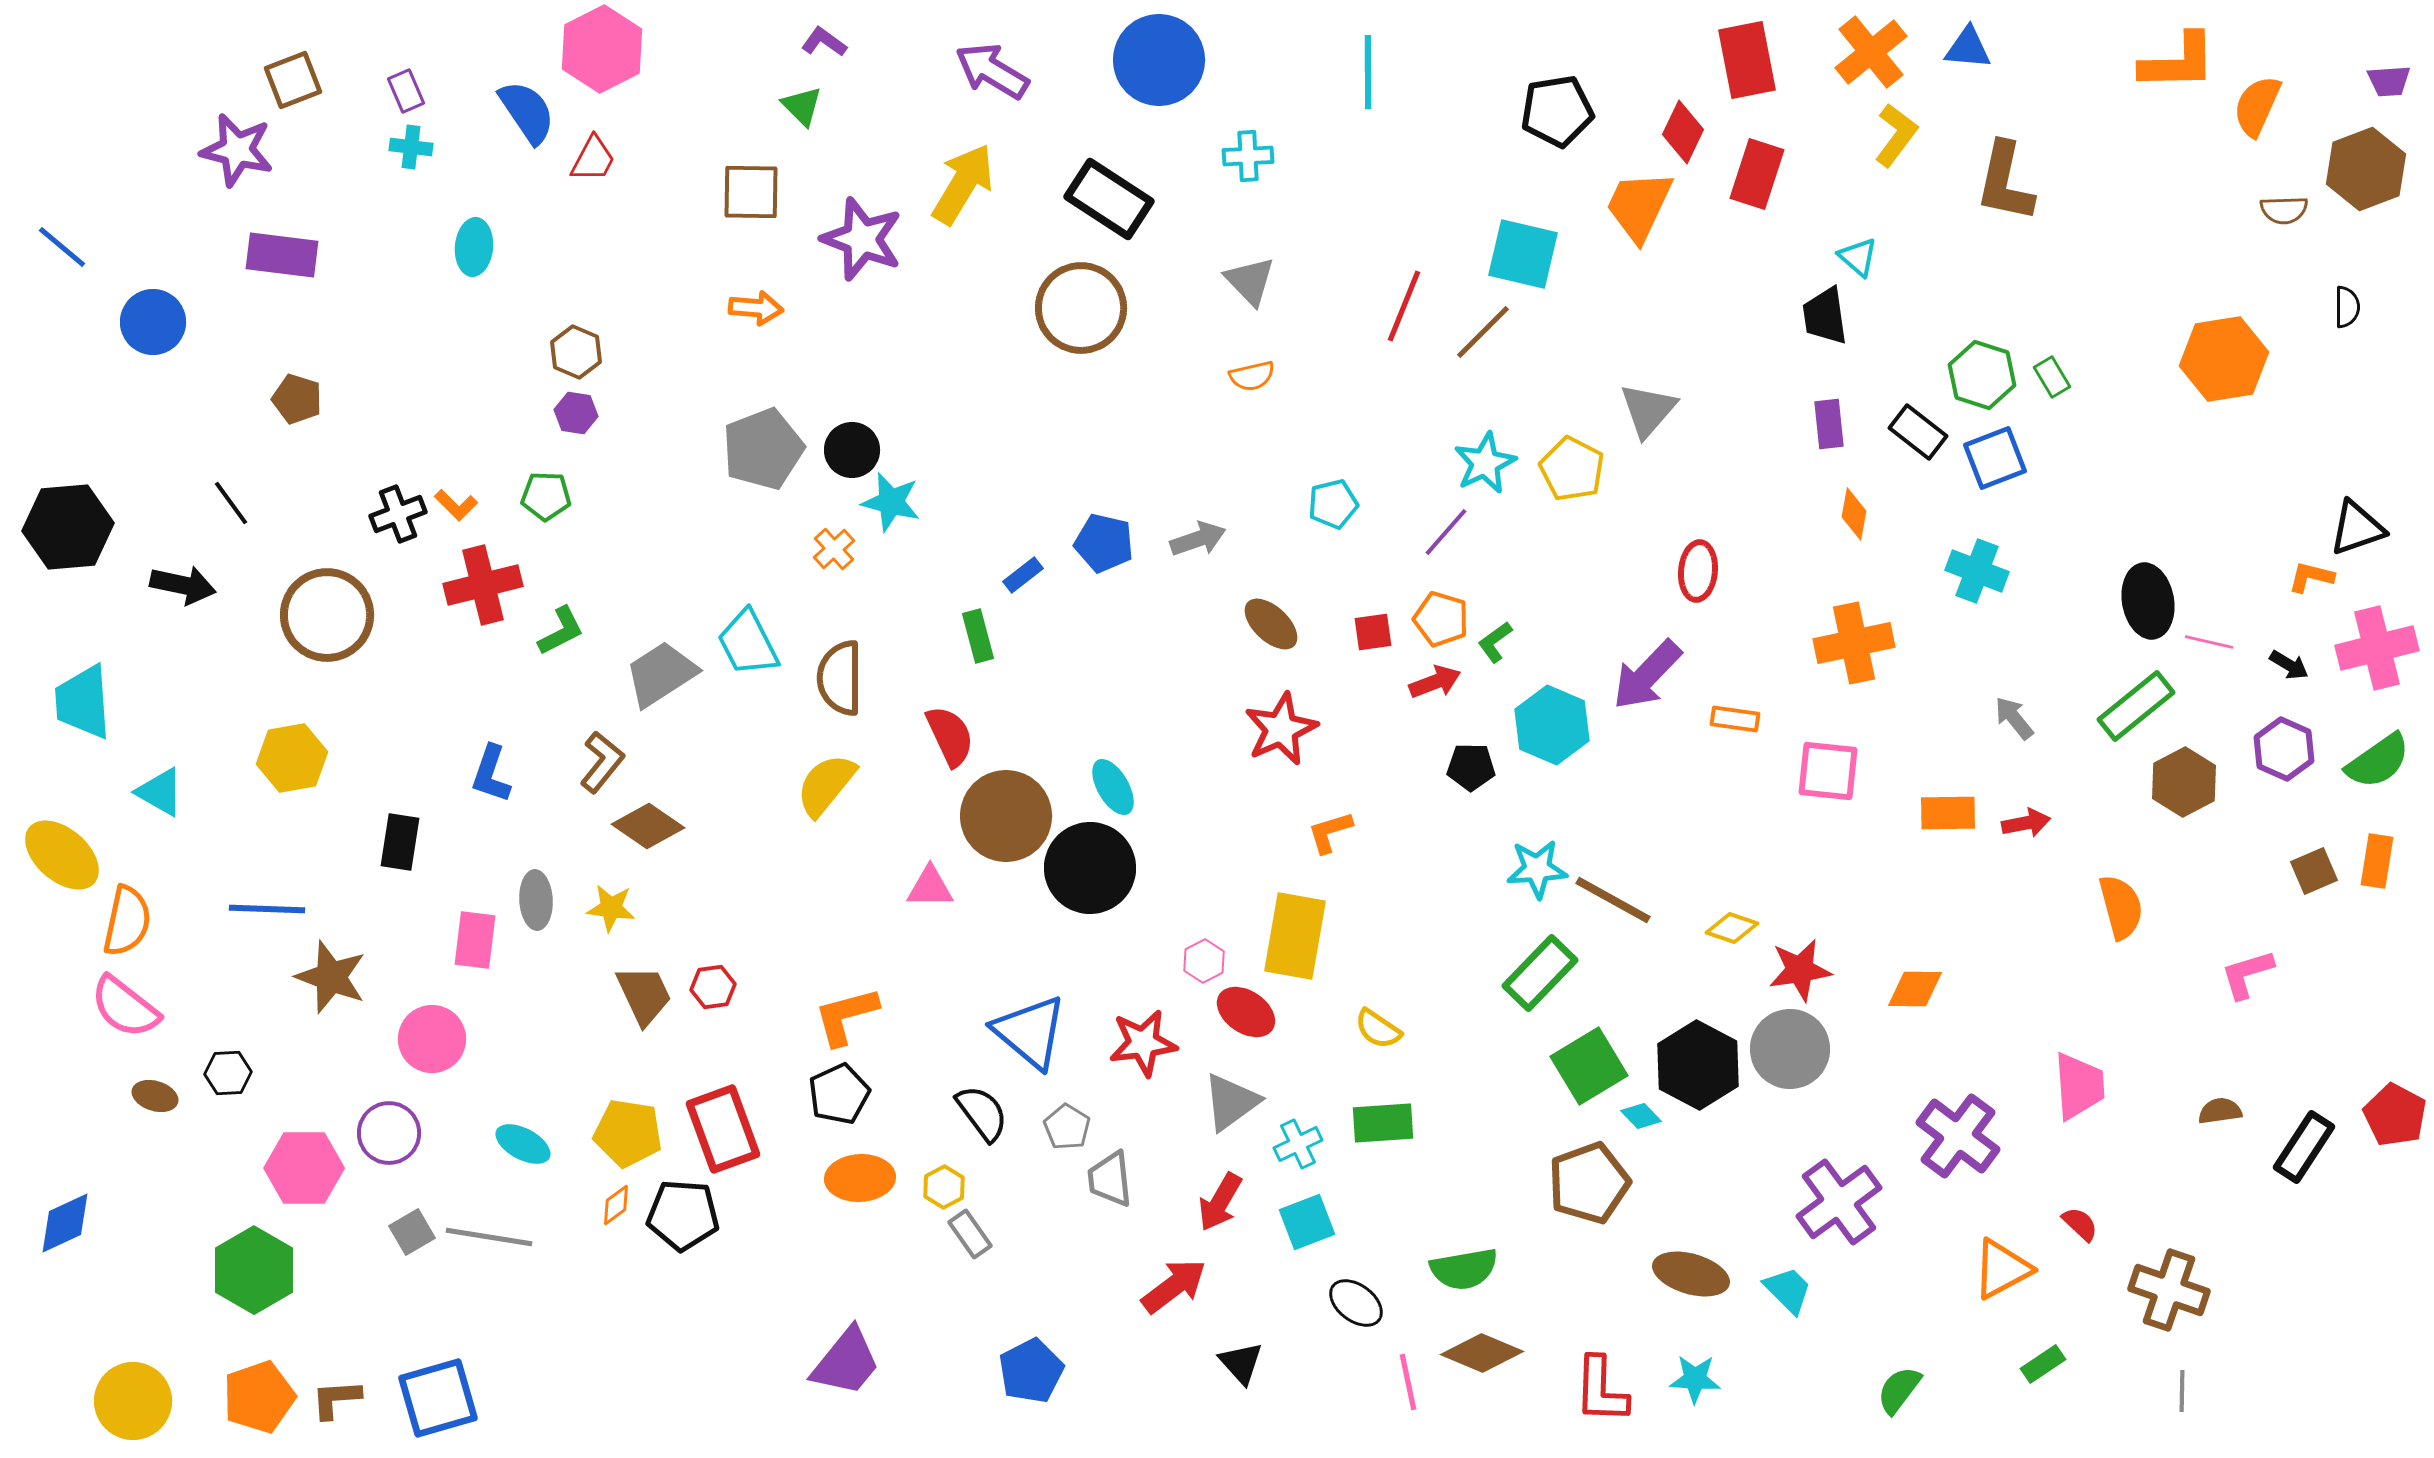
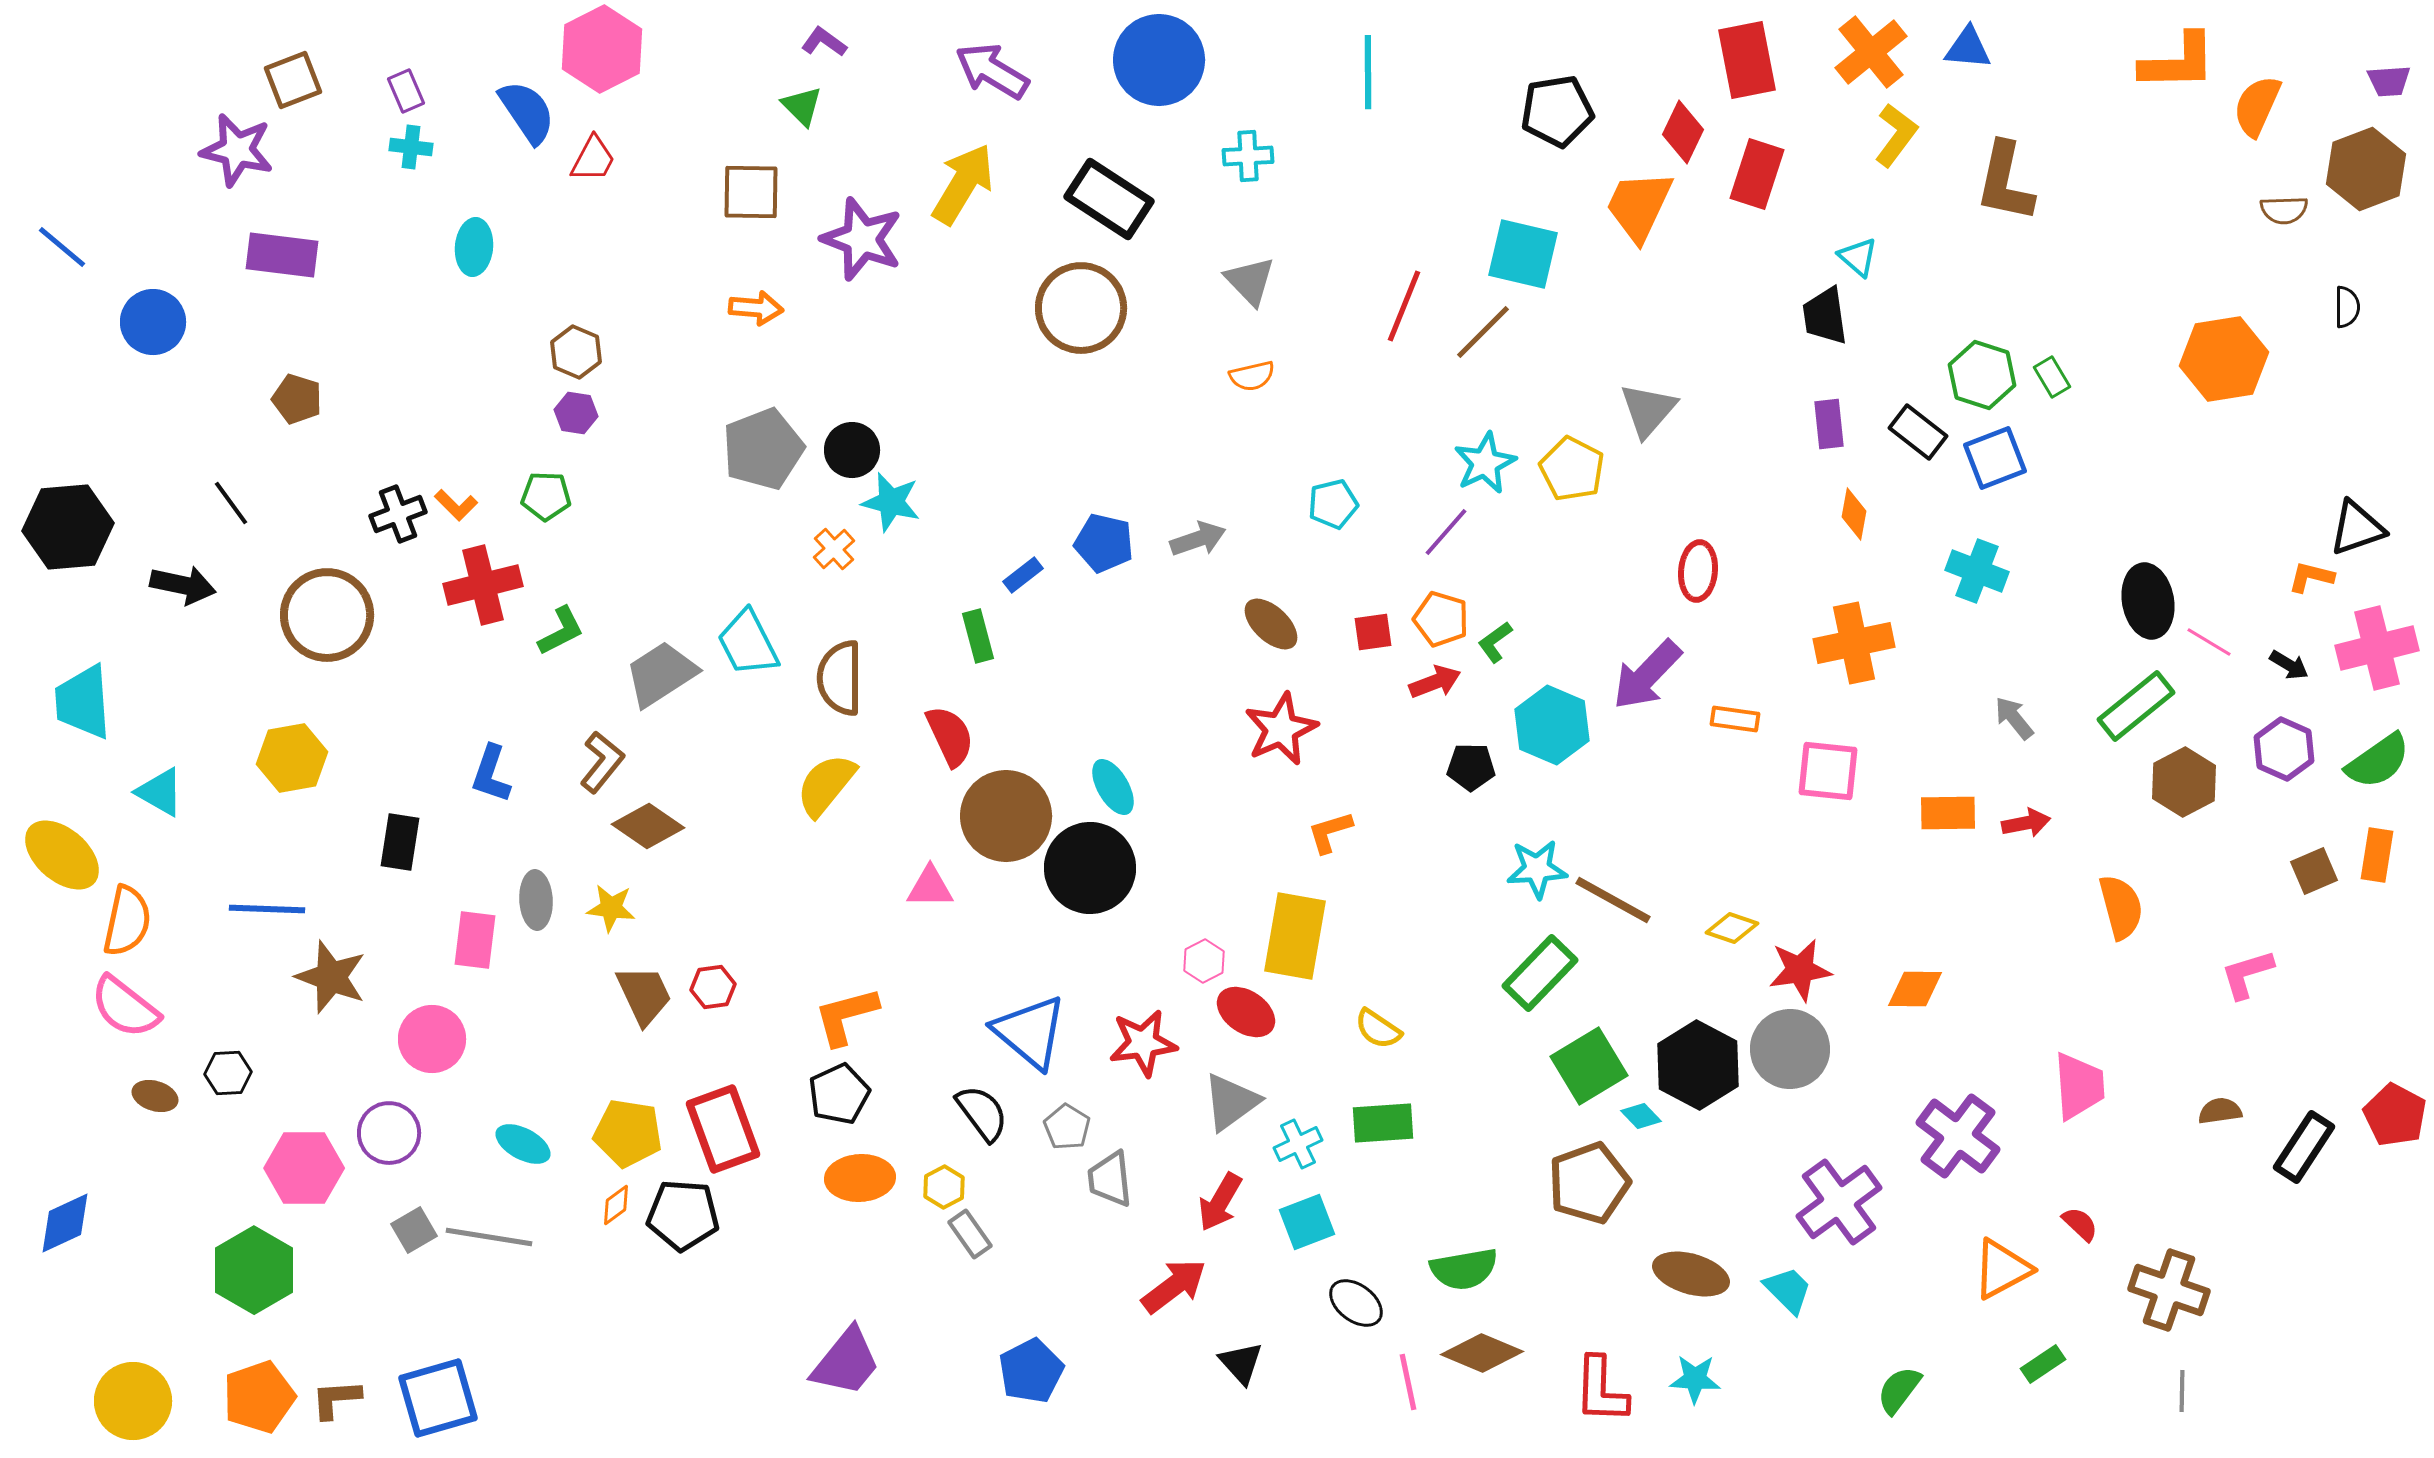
pink line at (2209, 642): rotated 18 degrees clockwise
orange rectangle at (2377, 861): moved 6 px up
gray square at (412, 1232): moved 2 px right, 2 px up
